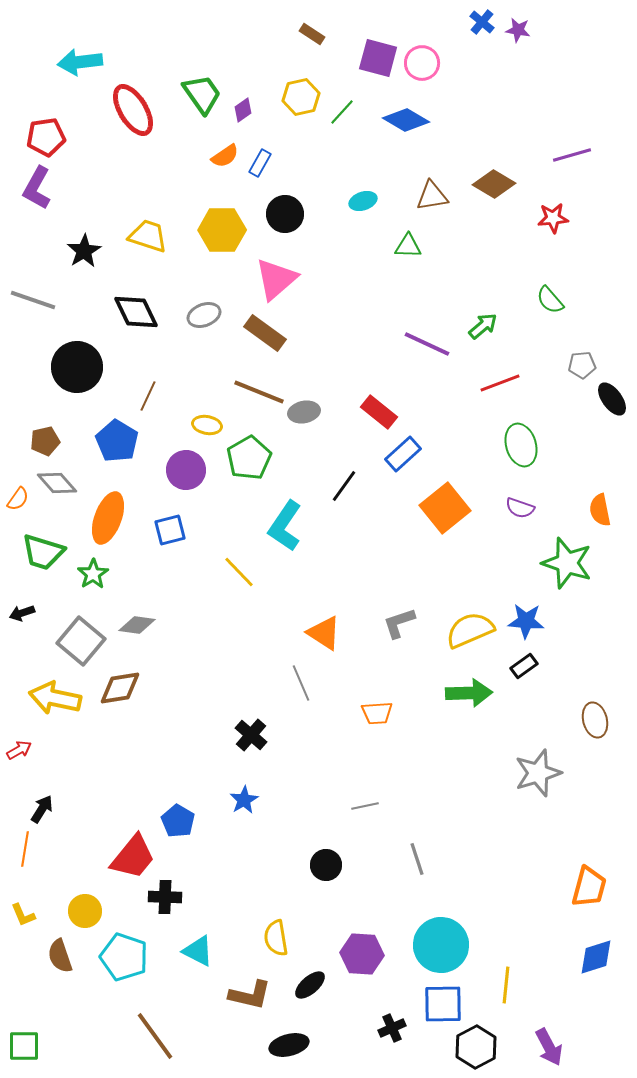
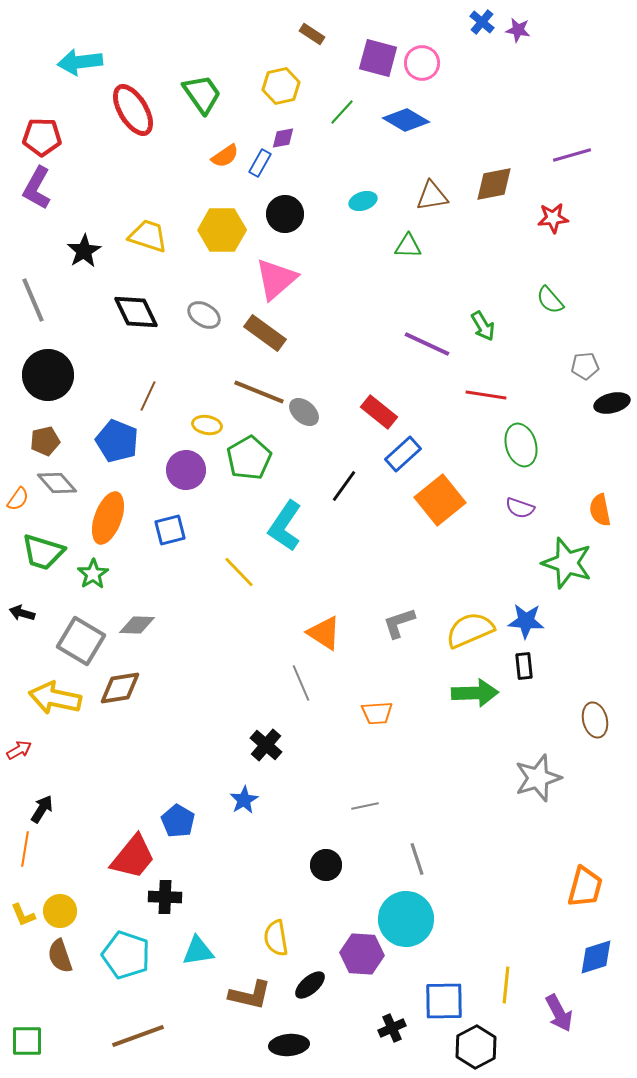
yellow hexagon at (301, 97): moved 20 px left, 11 px up
purple diamond at (243, 110): moved 40 px right, 28 px down; rotated 25 degrees clockwise
red pentagon at (46, 137): moved 4 px left; rotated 9 degrees clockwise
brown diamond at (494, 184): rotated 42 degrees counterclockwise
gray line at (33, 300): rotated 48 degrees clockwise
gray ellipse at (204, 315): rotated 52 degrees clockwise
green arrow at (483, 326): rotated 100 degrees clockwise
gray pentagon at (582, 365): moved 3 px right, 1 px down
black circle at (77, 367): moved 29 px left, 8 px down
red line at (500, 383): moved 14 px left, 12 px down; rotated 30 degrees clockwise
black ellipse at (612, 399): moved 4 px down; rotated 68 degrees counterclockwise
gray ellipse at (304, 412): rotated 52 degrees clockwise
blue pentagon at (117, 441): rotated 9 degrees counterclockwise
orange square at (445, 508): moved 5 px left, 8 px up
black arrow at (22, 613): rotated 35 degrees clockwise
gray diamond at (137, 625): rotated 6 degrees counterclockwise
gray square at (81, 641): rotated 9 degrees counterclockwise
black rectangle at (524, 666): rotated 60 degrees counterclockwise
green arrow at (469, 693): moved 6 px right
black cross at (251, 735): moved 15 px right, 10 px down
gray star at (538, 773): moved 5 px down
orange trapezoid at (589, 887): moved 4 px left
yellow circle at (85, 911): moved 25 px left
cyan circle at (441, 945): moved 35 px left, 26 px up
cyan triangle at (198, 951): rotated 36 degrees counterclockwise
cyan pentagon at (124, 957): moved 2 px right, 2 px up
blue square at (443, 1004): moved 1 px right, 3 px up
brown line at (155, 1036): moved 17 px left; rotated 74 degrees counterclockwise
black ellipse at (289, 1045): rotated 9 degrees clockwise
green square at (24, 1046): moved 3 px right, 5 px up
purple arrow at (549, 1047): moved 10 px right, 34 px up
